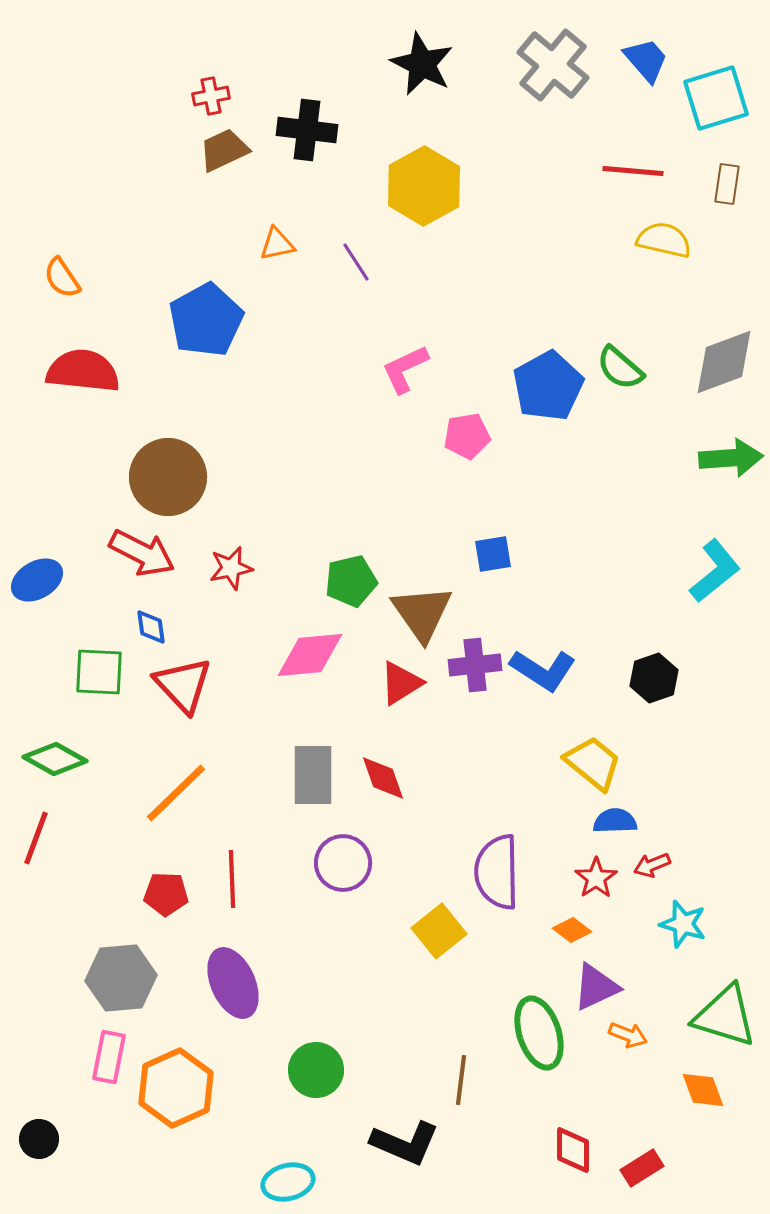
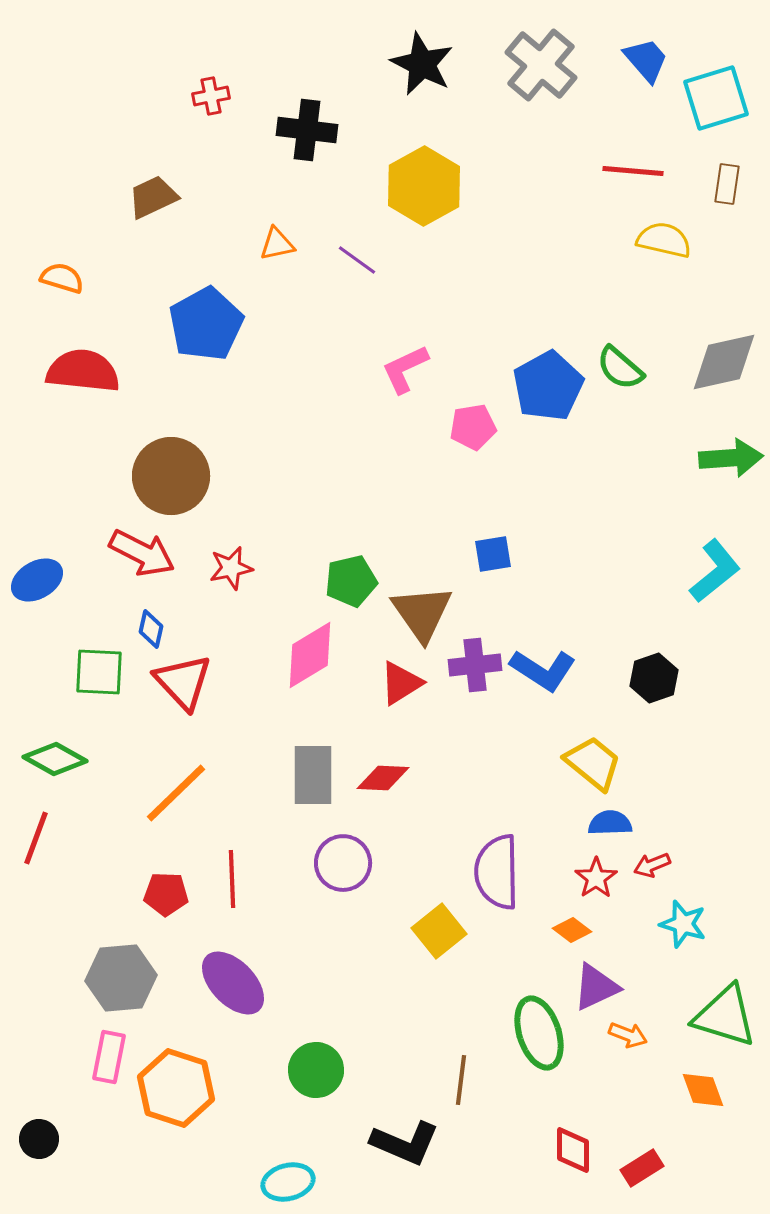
gray cross at (553, 65): moved 12 px left
brown trapezoid at (224, 150): moved 71 px left, 47 px down
purple line at (356, 262): moved 1 px right, 2 px up; rotated 21 degrees counterclockwise
orange semicircle at (62, 278): rotated 141 degrees clockwise
blue pentagon at (206, 320): moved 4 px down
gray diamond at (724, 362): rotated 8 degrees clockwise
pink pentagon at (467, 436): moved 6 px right, 9 px up
brown circle at (168, 477): moved 3 px right, 1 px up
blue diamond at (151, 627): moved 2 px down; rotated 21 degrees clockwise
pink diamond at (310, 655): rotated 26 degrees counterclockwise
red triangle at (183, 685): moved 3 px up
red diamond at (383, 778): rotated 68 degrees counterclockwise
blue semicircle at (615, 821): moved 5 px left, 2 px down
purple ellipse at (233, 983): rotated 20 degrees counterclockwise
orange hexagon at (176, 1088): rotated 18 degrees counterclockwise
